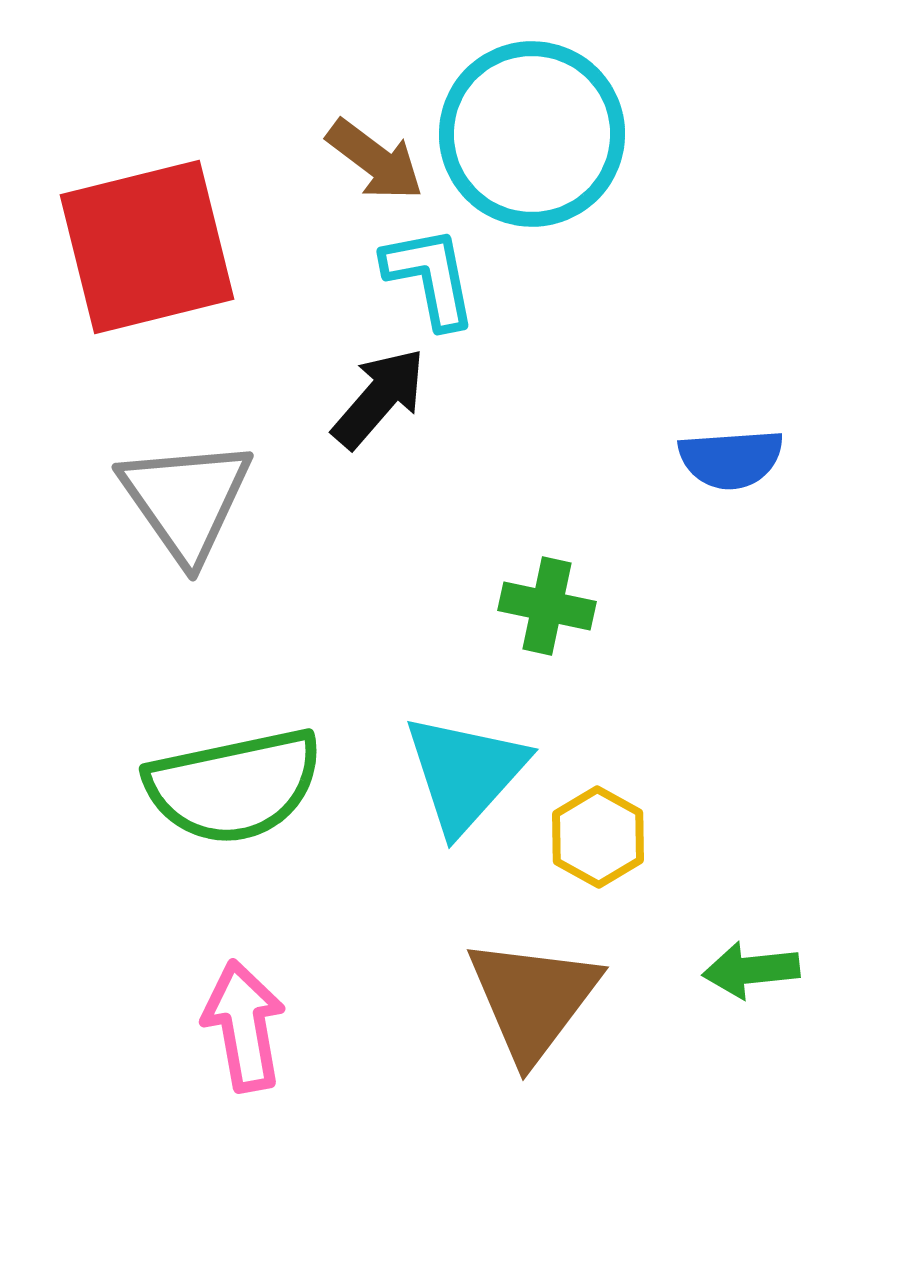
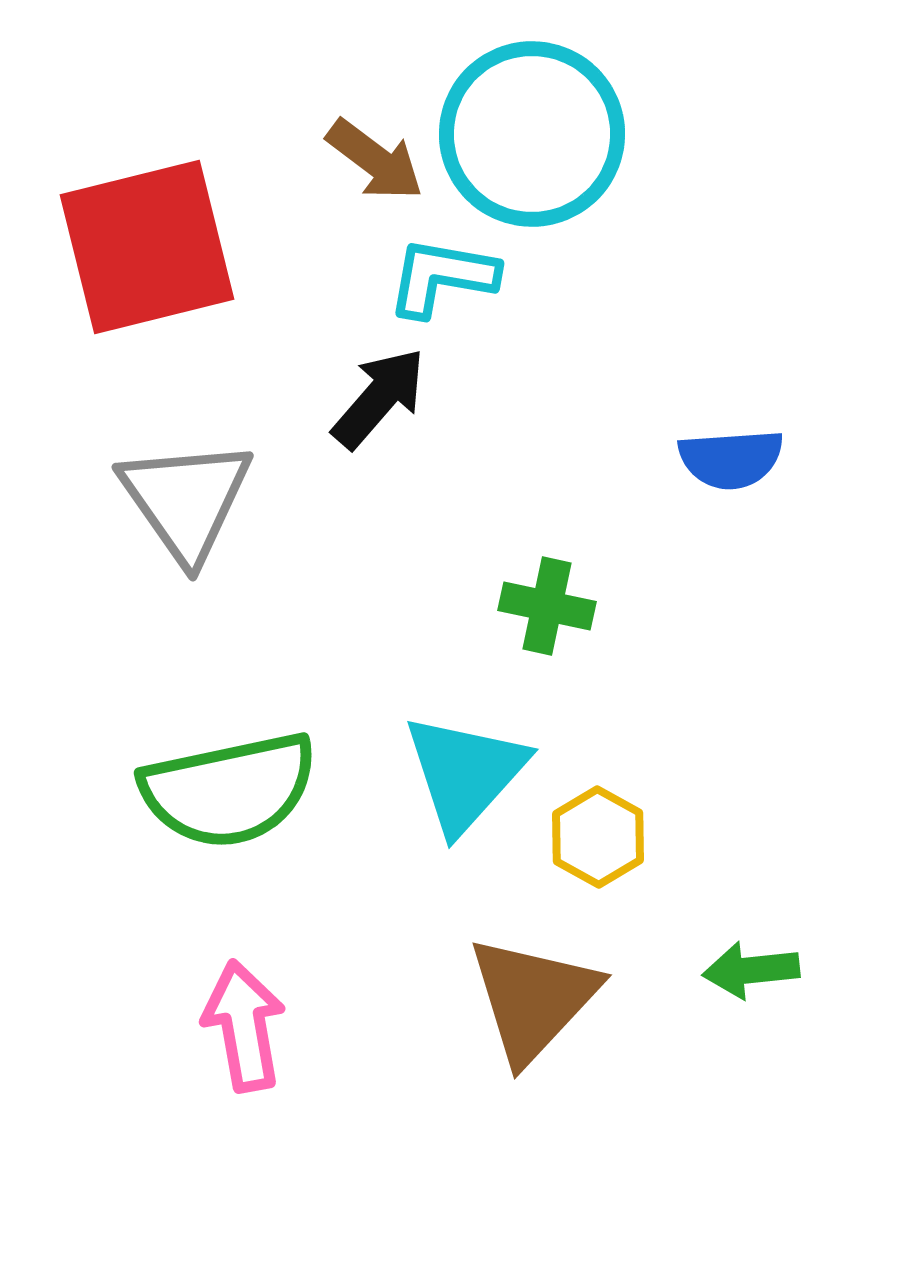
cyan L-shape: moved 12 px right; rotated 69 degrees counterclockwise
green semicircle: moved 5 px left, 4 px down
brown triangle: rotated 6 degrees clockwise
